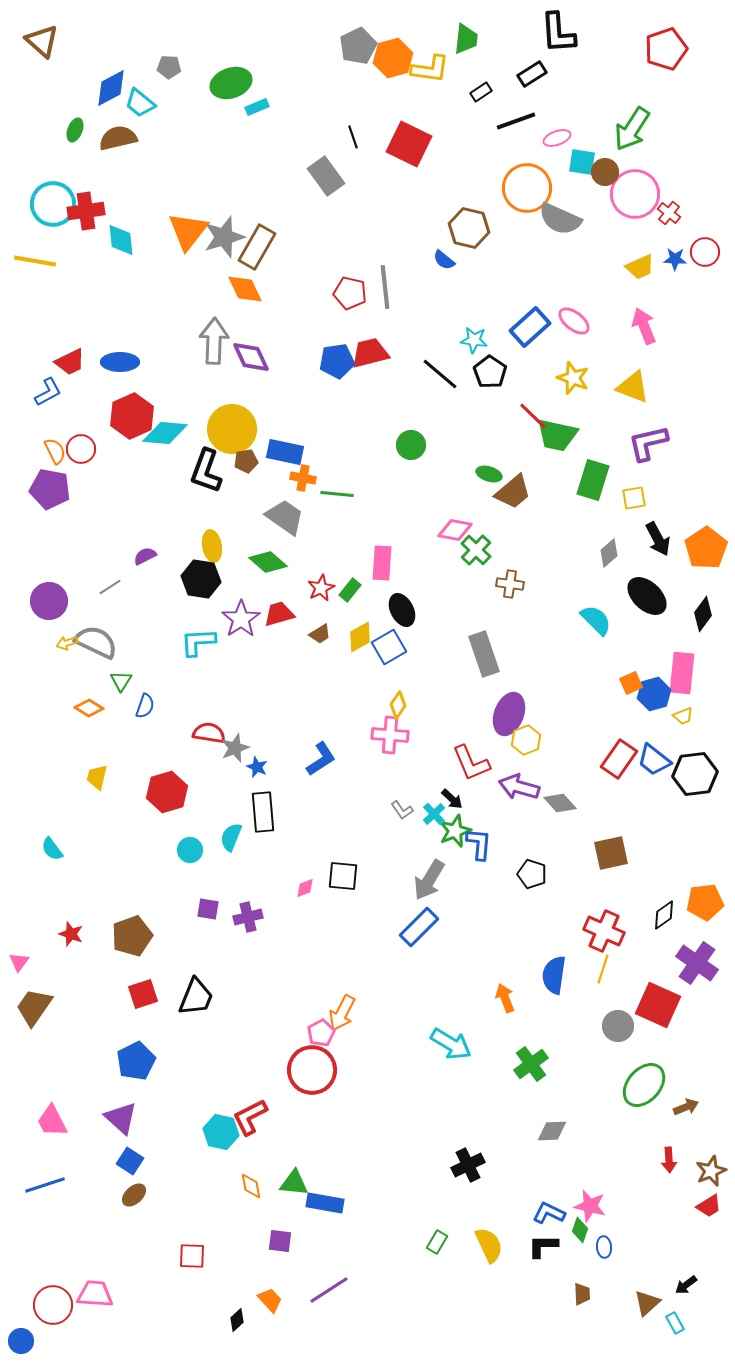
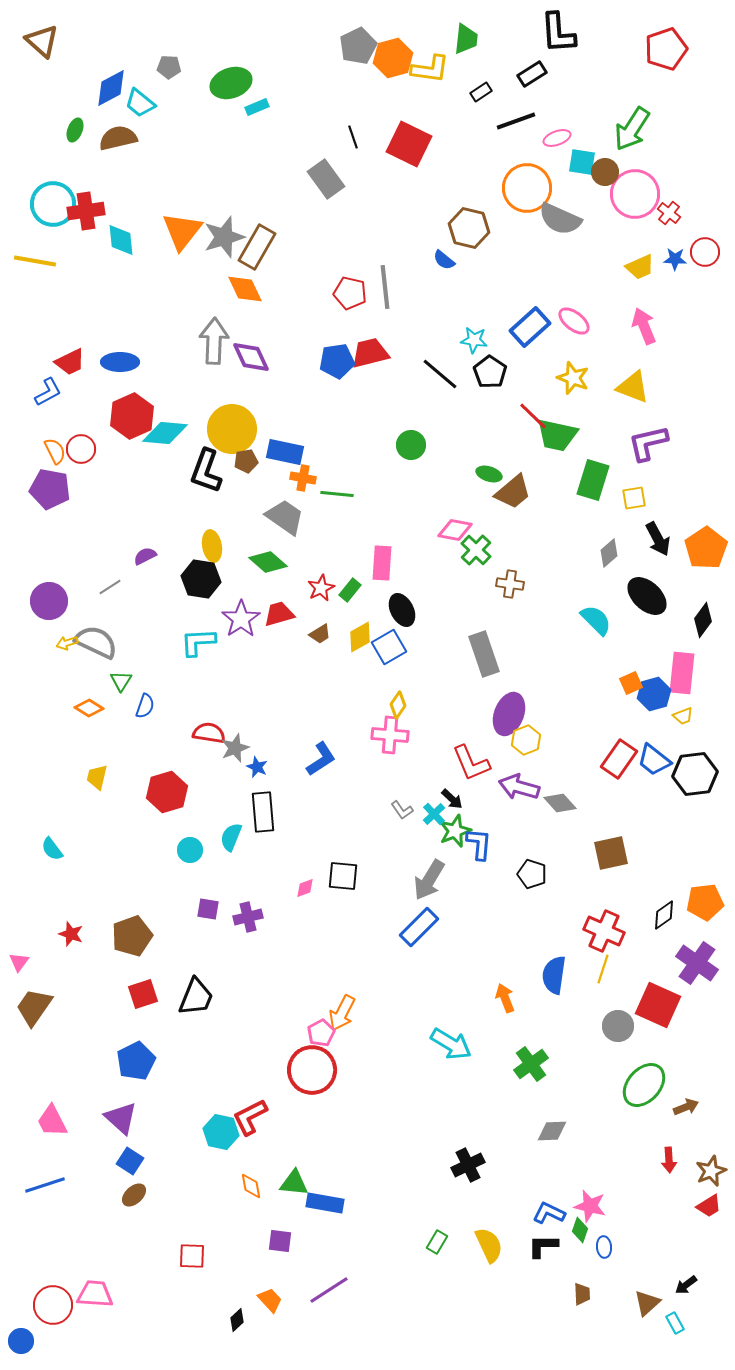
gray rectangle at (326, 176): moved 3 px down
orange triangle at (188, 231): moved 6 px left
black diamond at (703, 614): moved 6 px down
